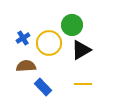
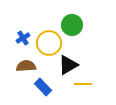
black triangle: moved 13 px left, 15 px down
